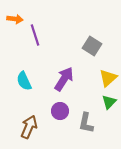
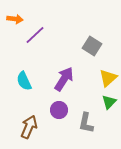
purple line: rotated 65 degrees clockwise
purple circle: moved 1 px left, 1 px up
